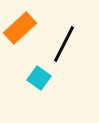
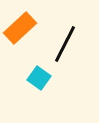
black line: moved 1 px right
